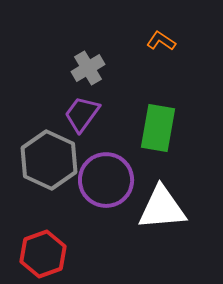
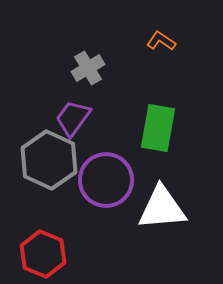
purple trapezoid: moved 9 px left, 4 px down
red hexagon: rotated 18 degrees counterclockwise
